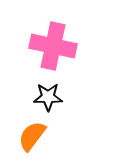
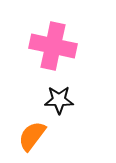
black star: moved 11 px right, 3 px down
